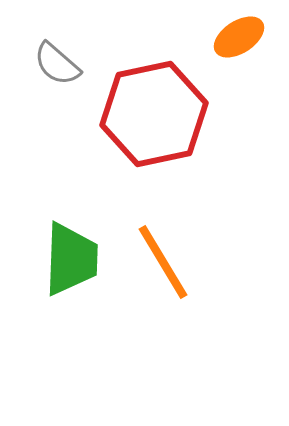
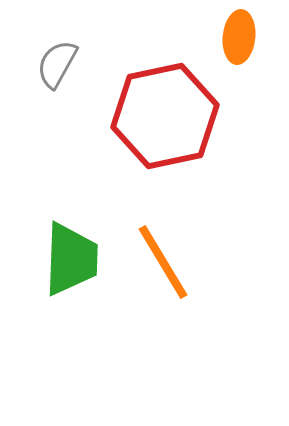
orange ellipse: rotated 51 degrees counterclockwise
gray semicircle: rotated 78 degrees clockwise
red hexagon: moved 11 px right, 2 px down
